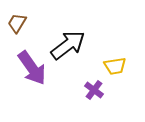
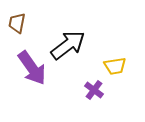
brown trapezoid: rotated 20 degrees counterclockwise
